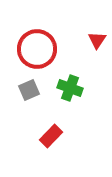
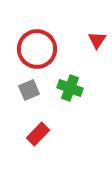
red rectangle: moved 13 px left, 2 px up
